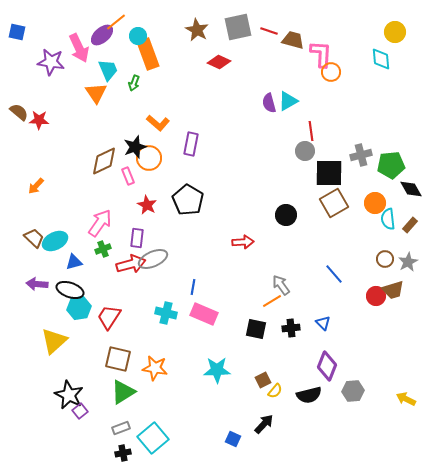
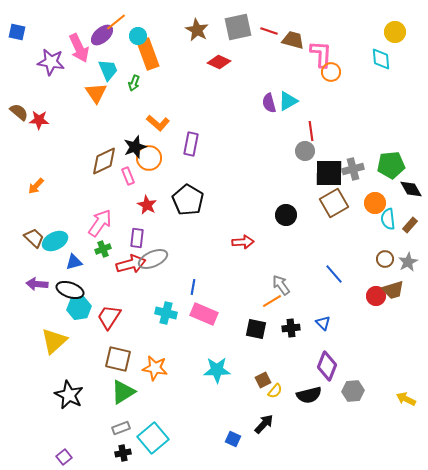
gray cross at (361, 155): moved 8 px left, 14 px down
purple square at (80, 411): moved 16 px left, 46 px down
